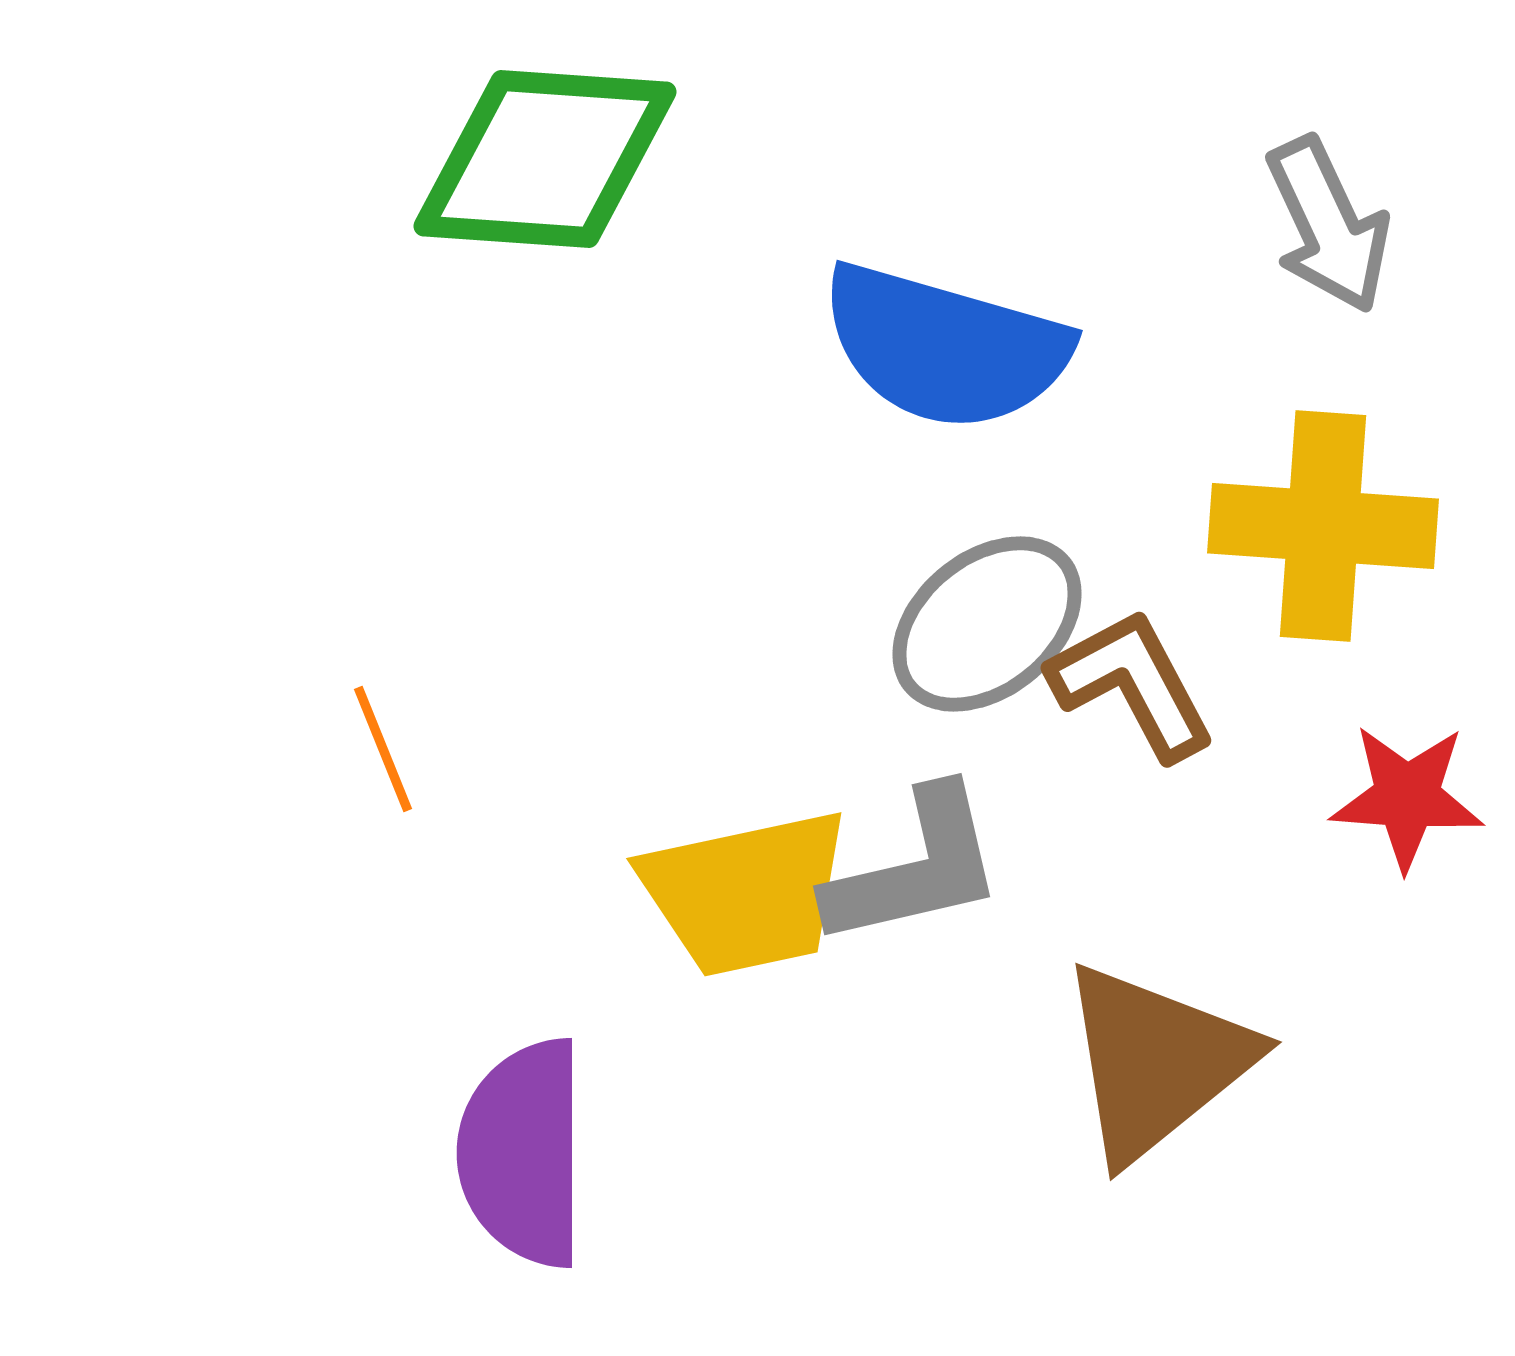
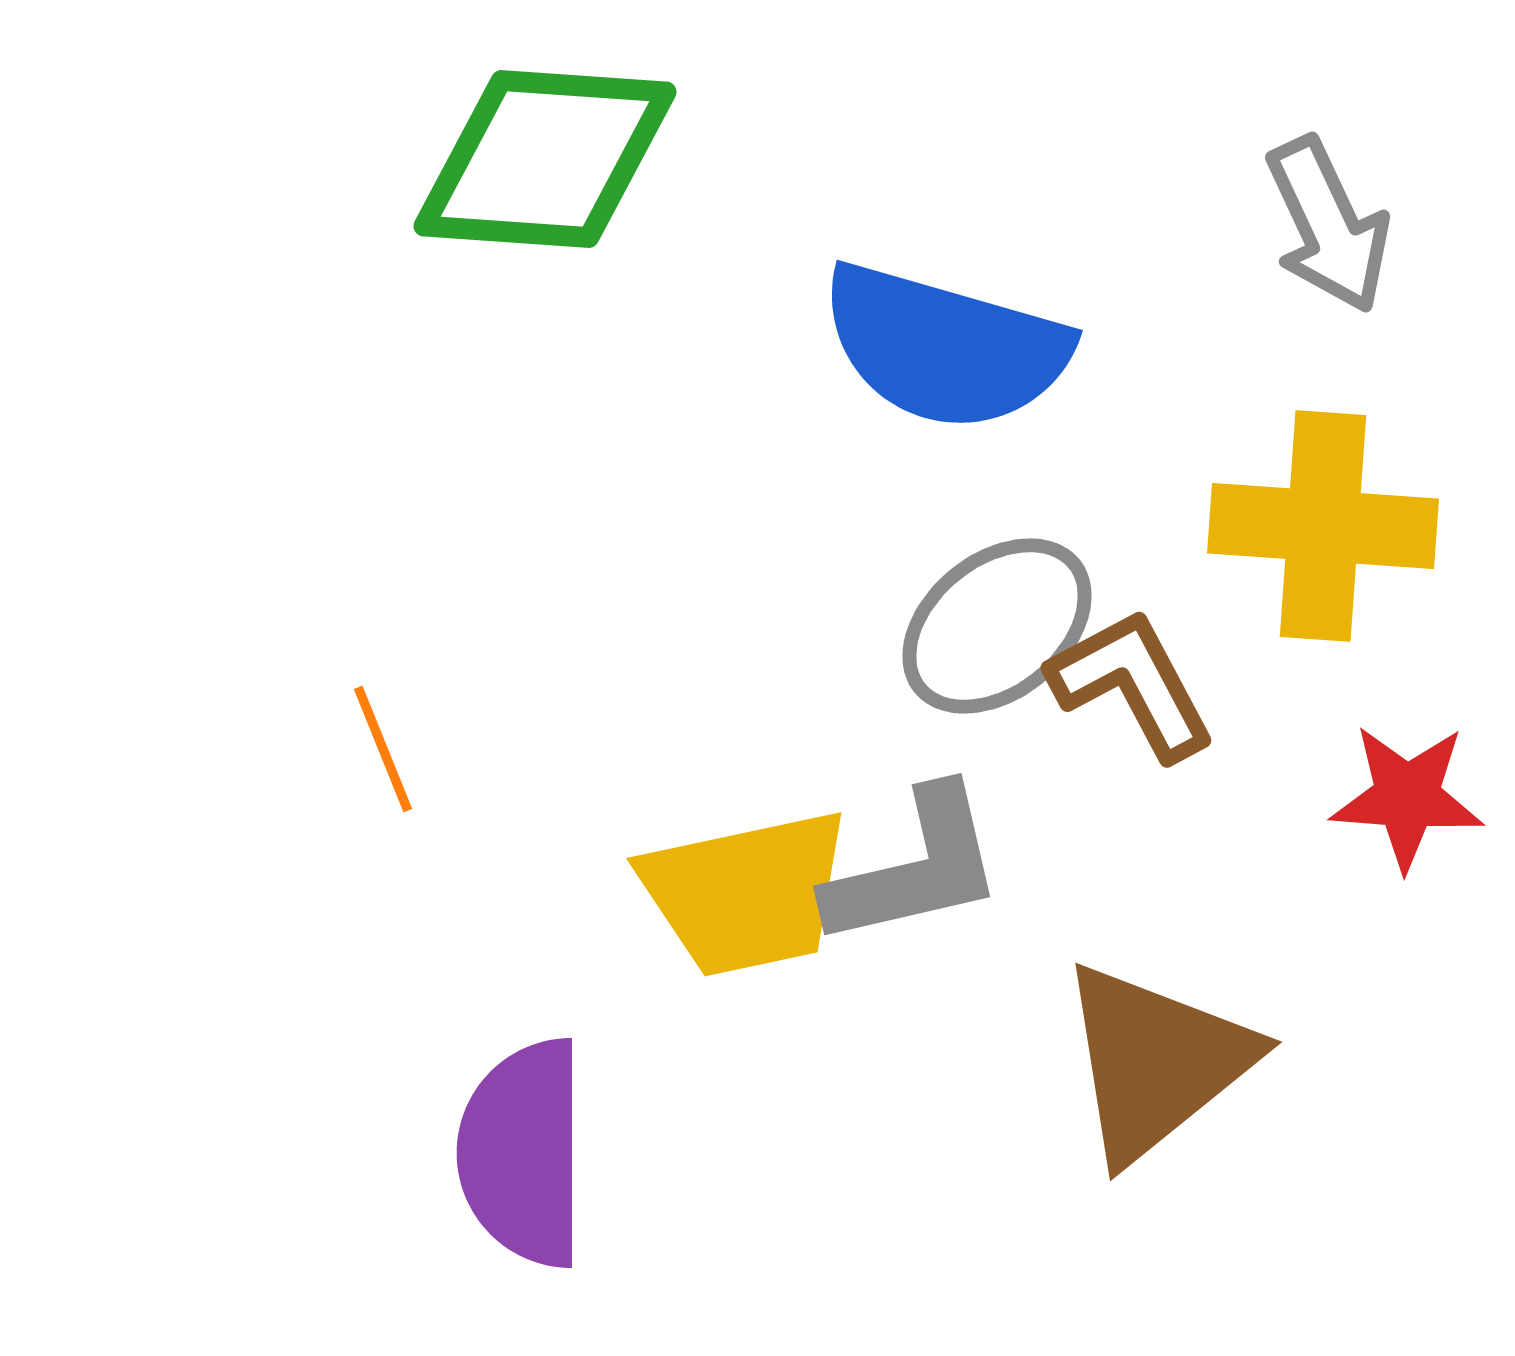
gray ellipse: moved 10 px right, 2 px down
